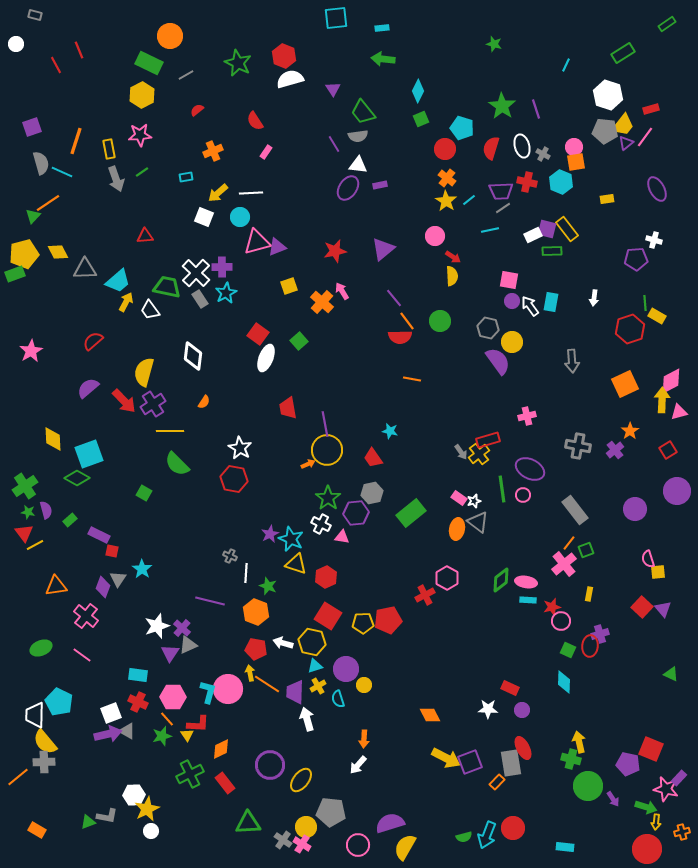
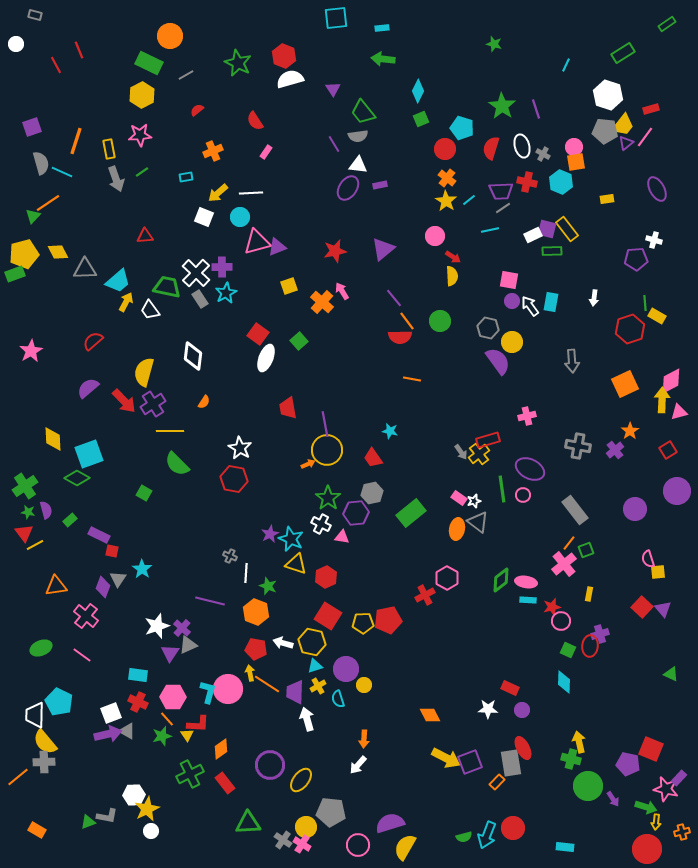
orange diamond at (221, 749): rotated 10 degrees counterclockwise
